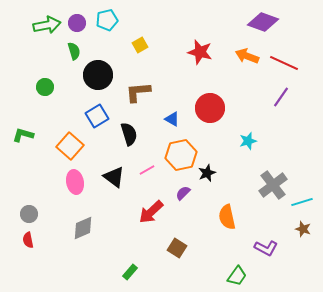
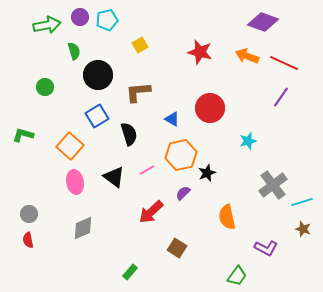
purple circle: moved 3 px right, 6 px up
